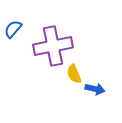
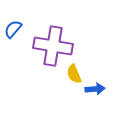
purple cross: rotated 21 degrees clockwise
blue arrow: rotated 18 degrees counterclockwise
